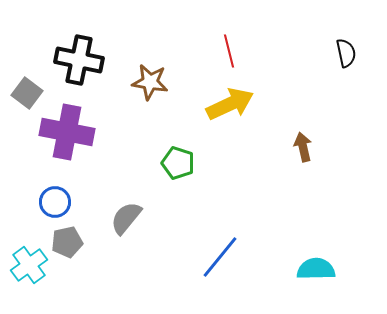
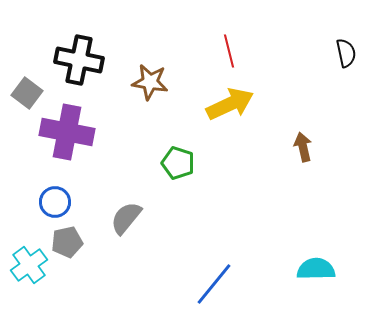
blue line: moved 6 px left, 27 px down
